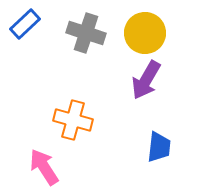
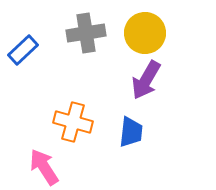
blue rectangle: moved 2 px left, 26 px down
gray cross: rotated 27 degrees counterclockwise
orange cross: moved 2 px down
blue trapezoid: moved 28 px left, 15 px up
